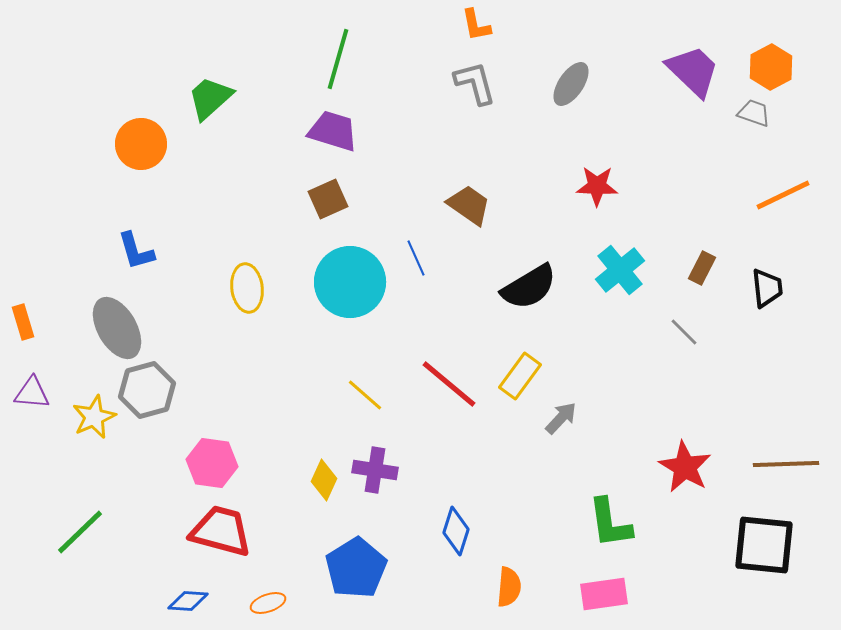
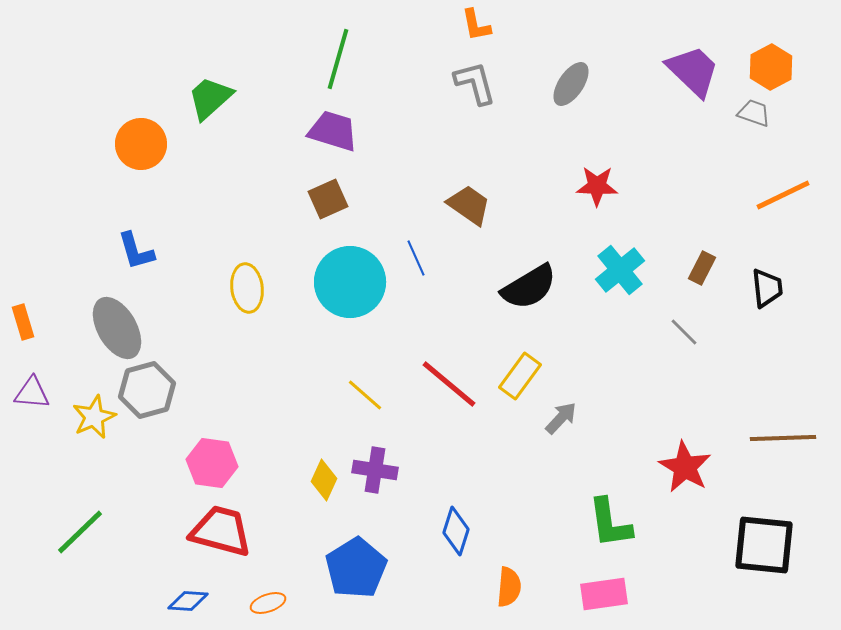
brown line at (786, 464): moved 3 px left, 26 px up
